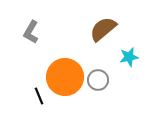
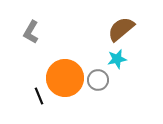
brown semicircle: moved 18 px right
cyan star: moved 12 px left, 2 px down
orange circle: moved 1 px down
